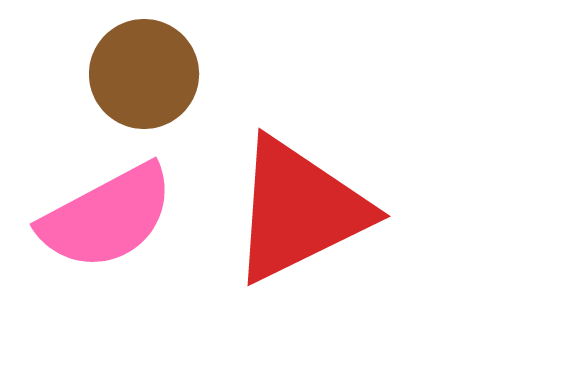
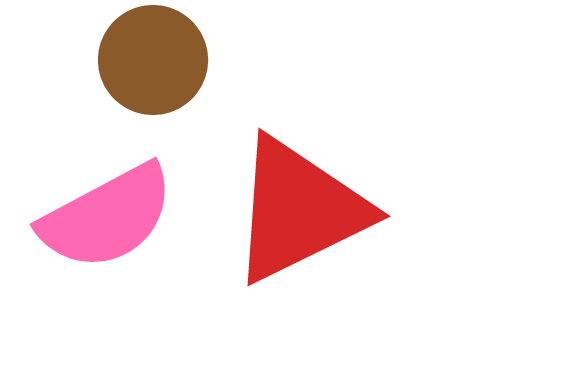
brown circle: moved 9 px right, 14 px up
